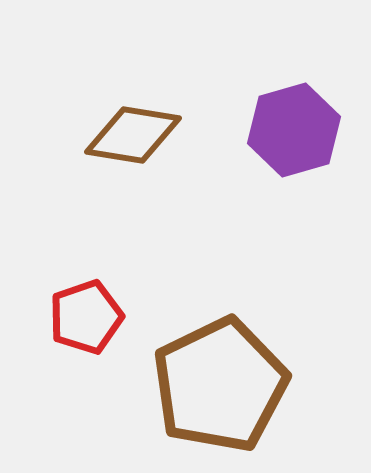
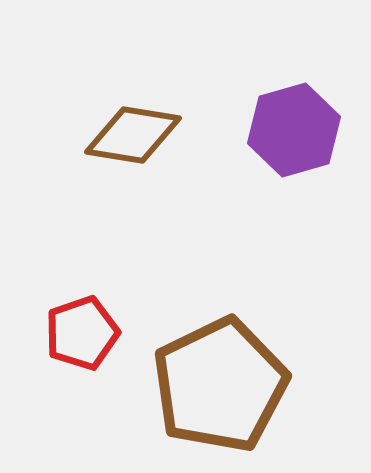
red pentagon: moved 4 px left, 16 px down
